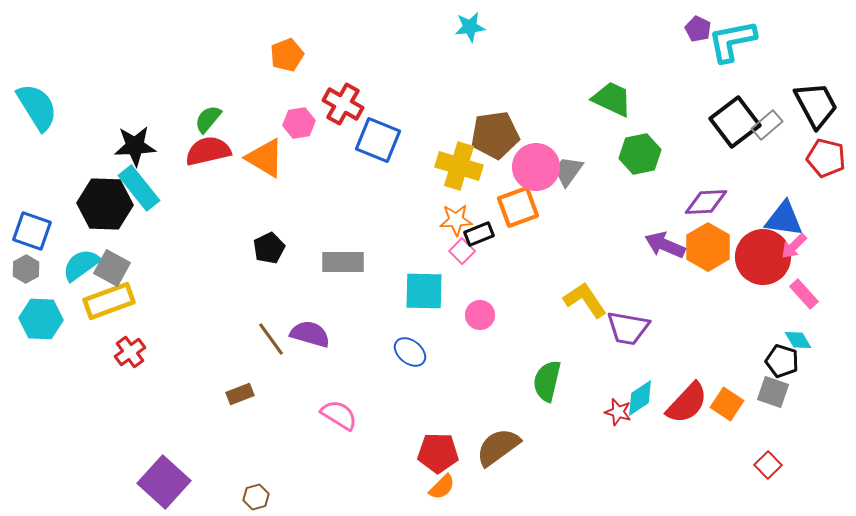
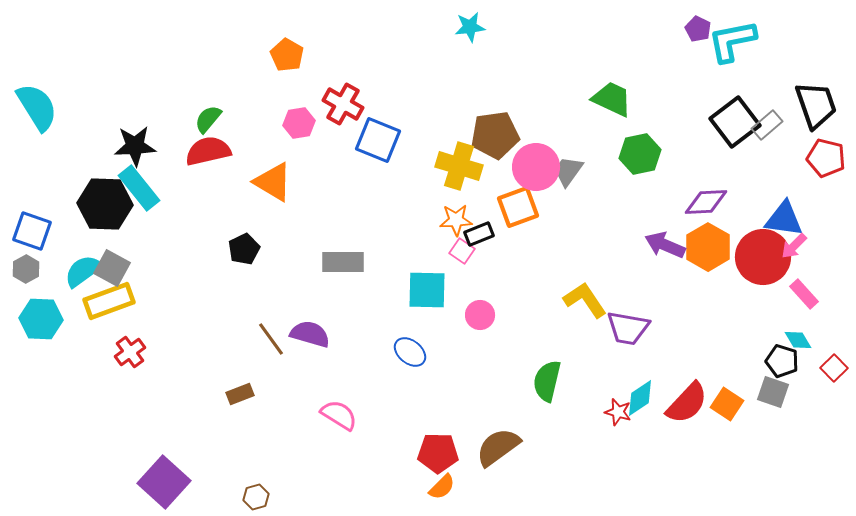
orange pentagon at (287, 55): rotated 20 degrees counterclockwise
black trapezoid at (816, 105): rotated 9 degrees clockwise
orange triangle at (265, 158): moved 8 px right, 24 px down
black pentagon at (269, 248): moved 25 px left, 1 px down
pink square at (462, 251): rotated 10 degrees counterclockwise
cyan semicircle at (81, 265): moved 2 px right, 6 px down
cyan square at (424, 291): moved 3 px right, 1 px up
red square at (768, 465): moved 66 px right, 97 px up
